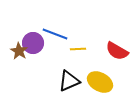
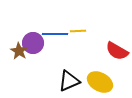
blue line: rotated 20 degrees counterclockwise
yellow line: moved 18 px up
